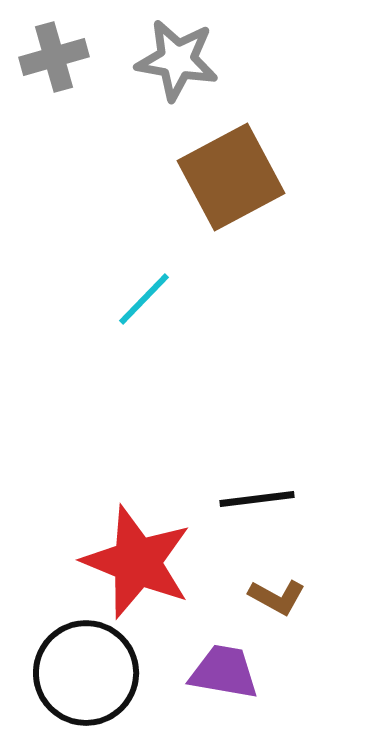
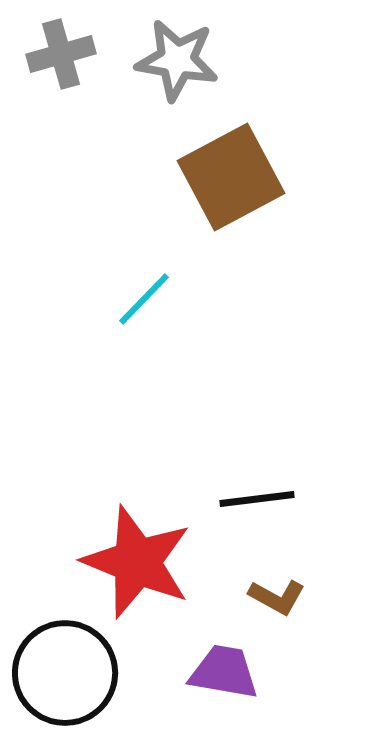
gray cross: moved 7 px right, 3 px up
black circle: moved 21 px left
